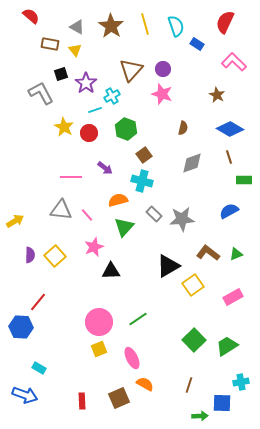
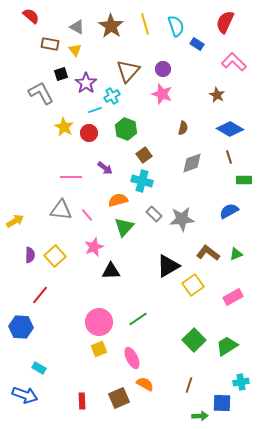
brown triangle at (131, 70): moved 3 px left, 1 px down
red line at (38, 302): moved 2 px right, 7 px up
